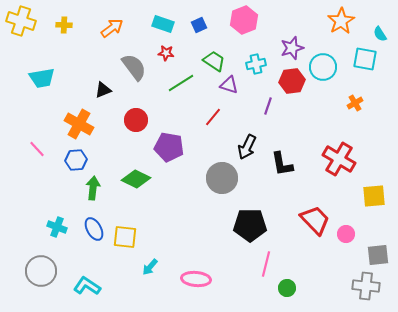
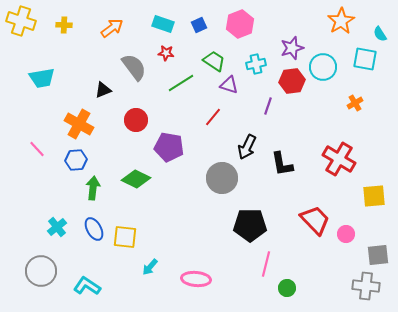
pink hexagon at (244, 20): moved 4 px left, 4 px down
cyan cross at (57, 227): rotated 30 degrees clockwise
